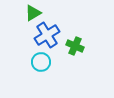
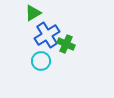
green cross: moved 9 px left, 2 px up
cyan circle: moved 1 px up
